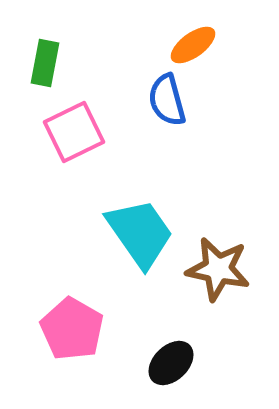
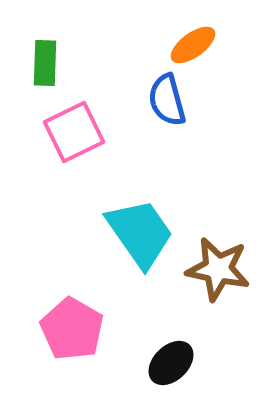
green rectangle: rotated 9 degrees counterclockwise
